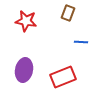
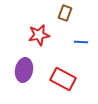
brown rectangle: moved 3 px left
red star: moved 13 px right, 14 px down; rotated 20 degrees counterclockwise
red rectangle: moved 2 px down; rotated 50 degrees clockwise
